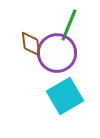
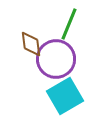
green line: moved 1 px up
purple circle: moved 1 px left, 6 px down
